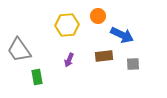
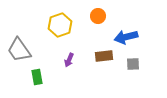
yellow hexagon: moved 7 px left; rotated 15 degrees counterclockwise
blue arrow: moved 4 px right, 2 px down; rotated 140 degrees clockwise
